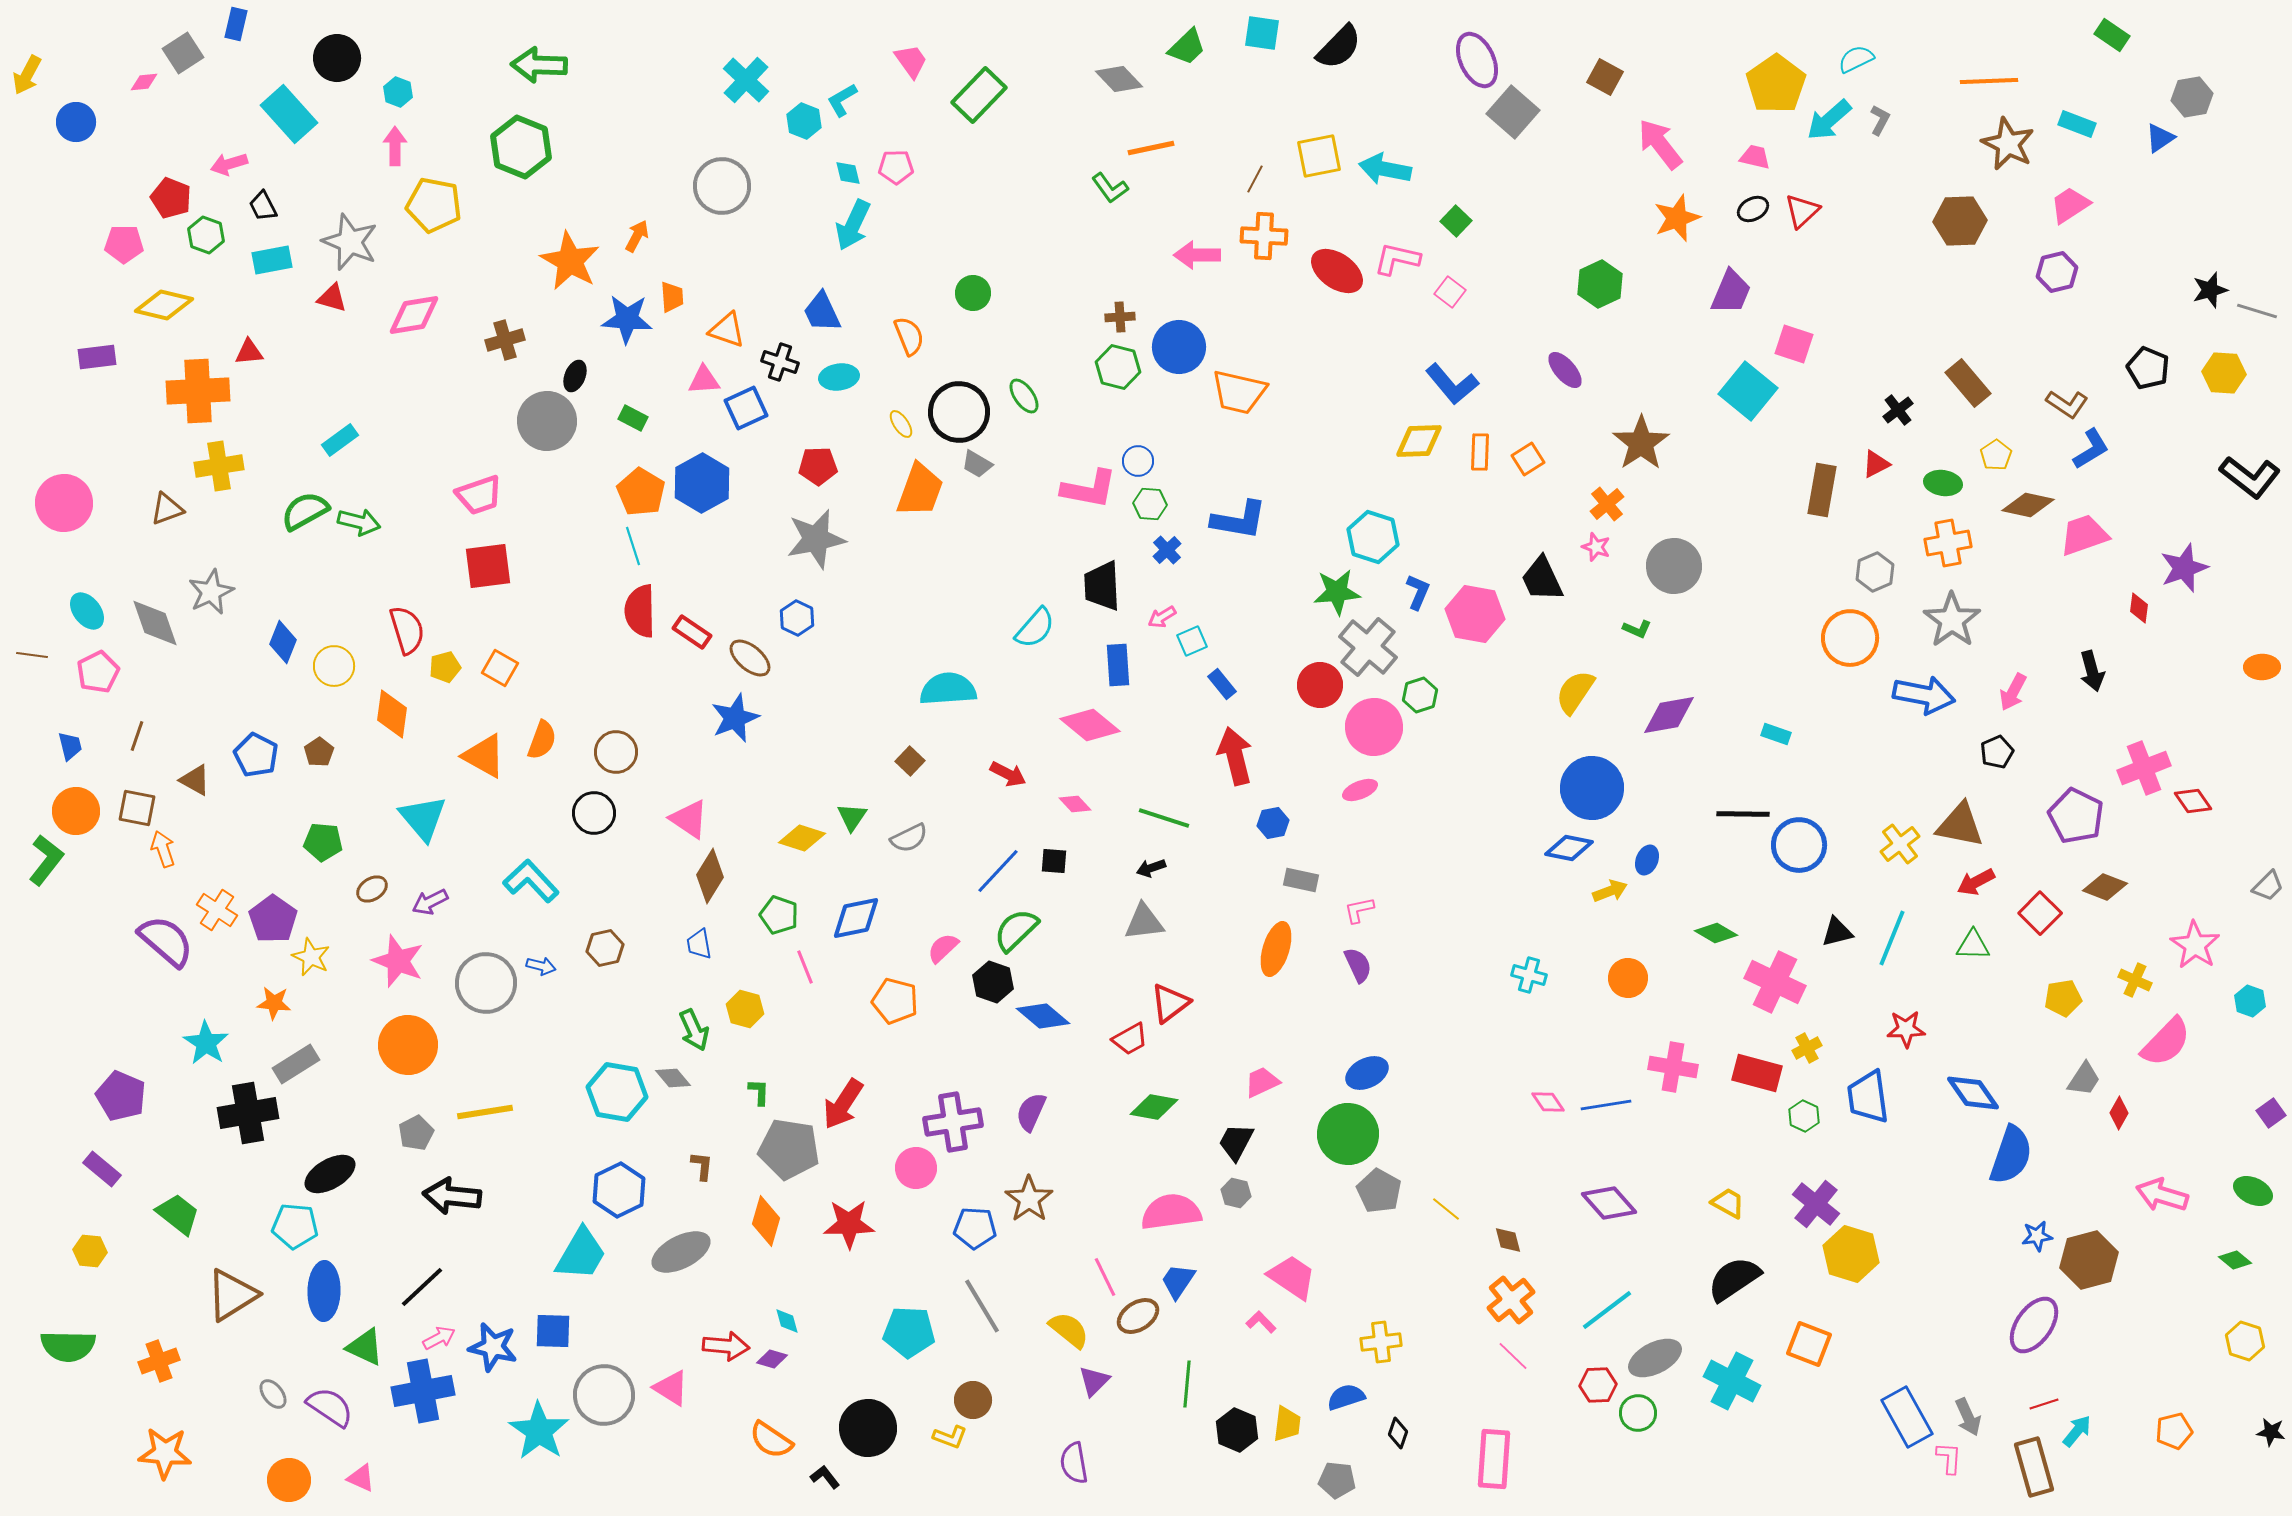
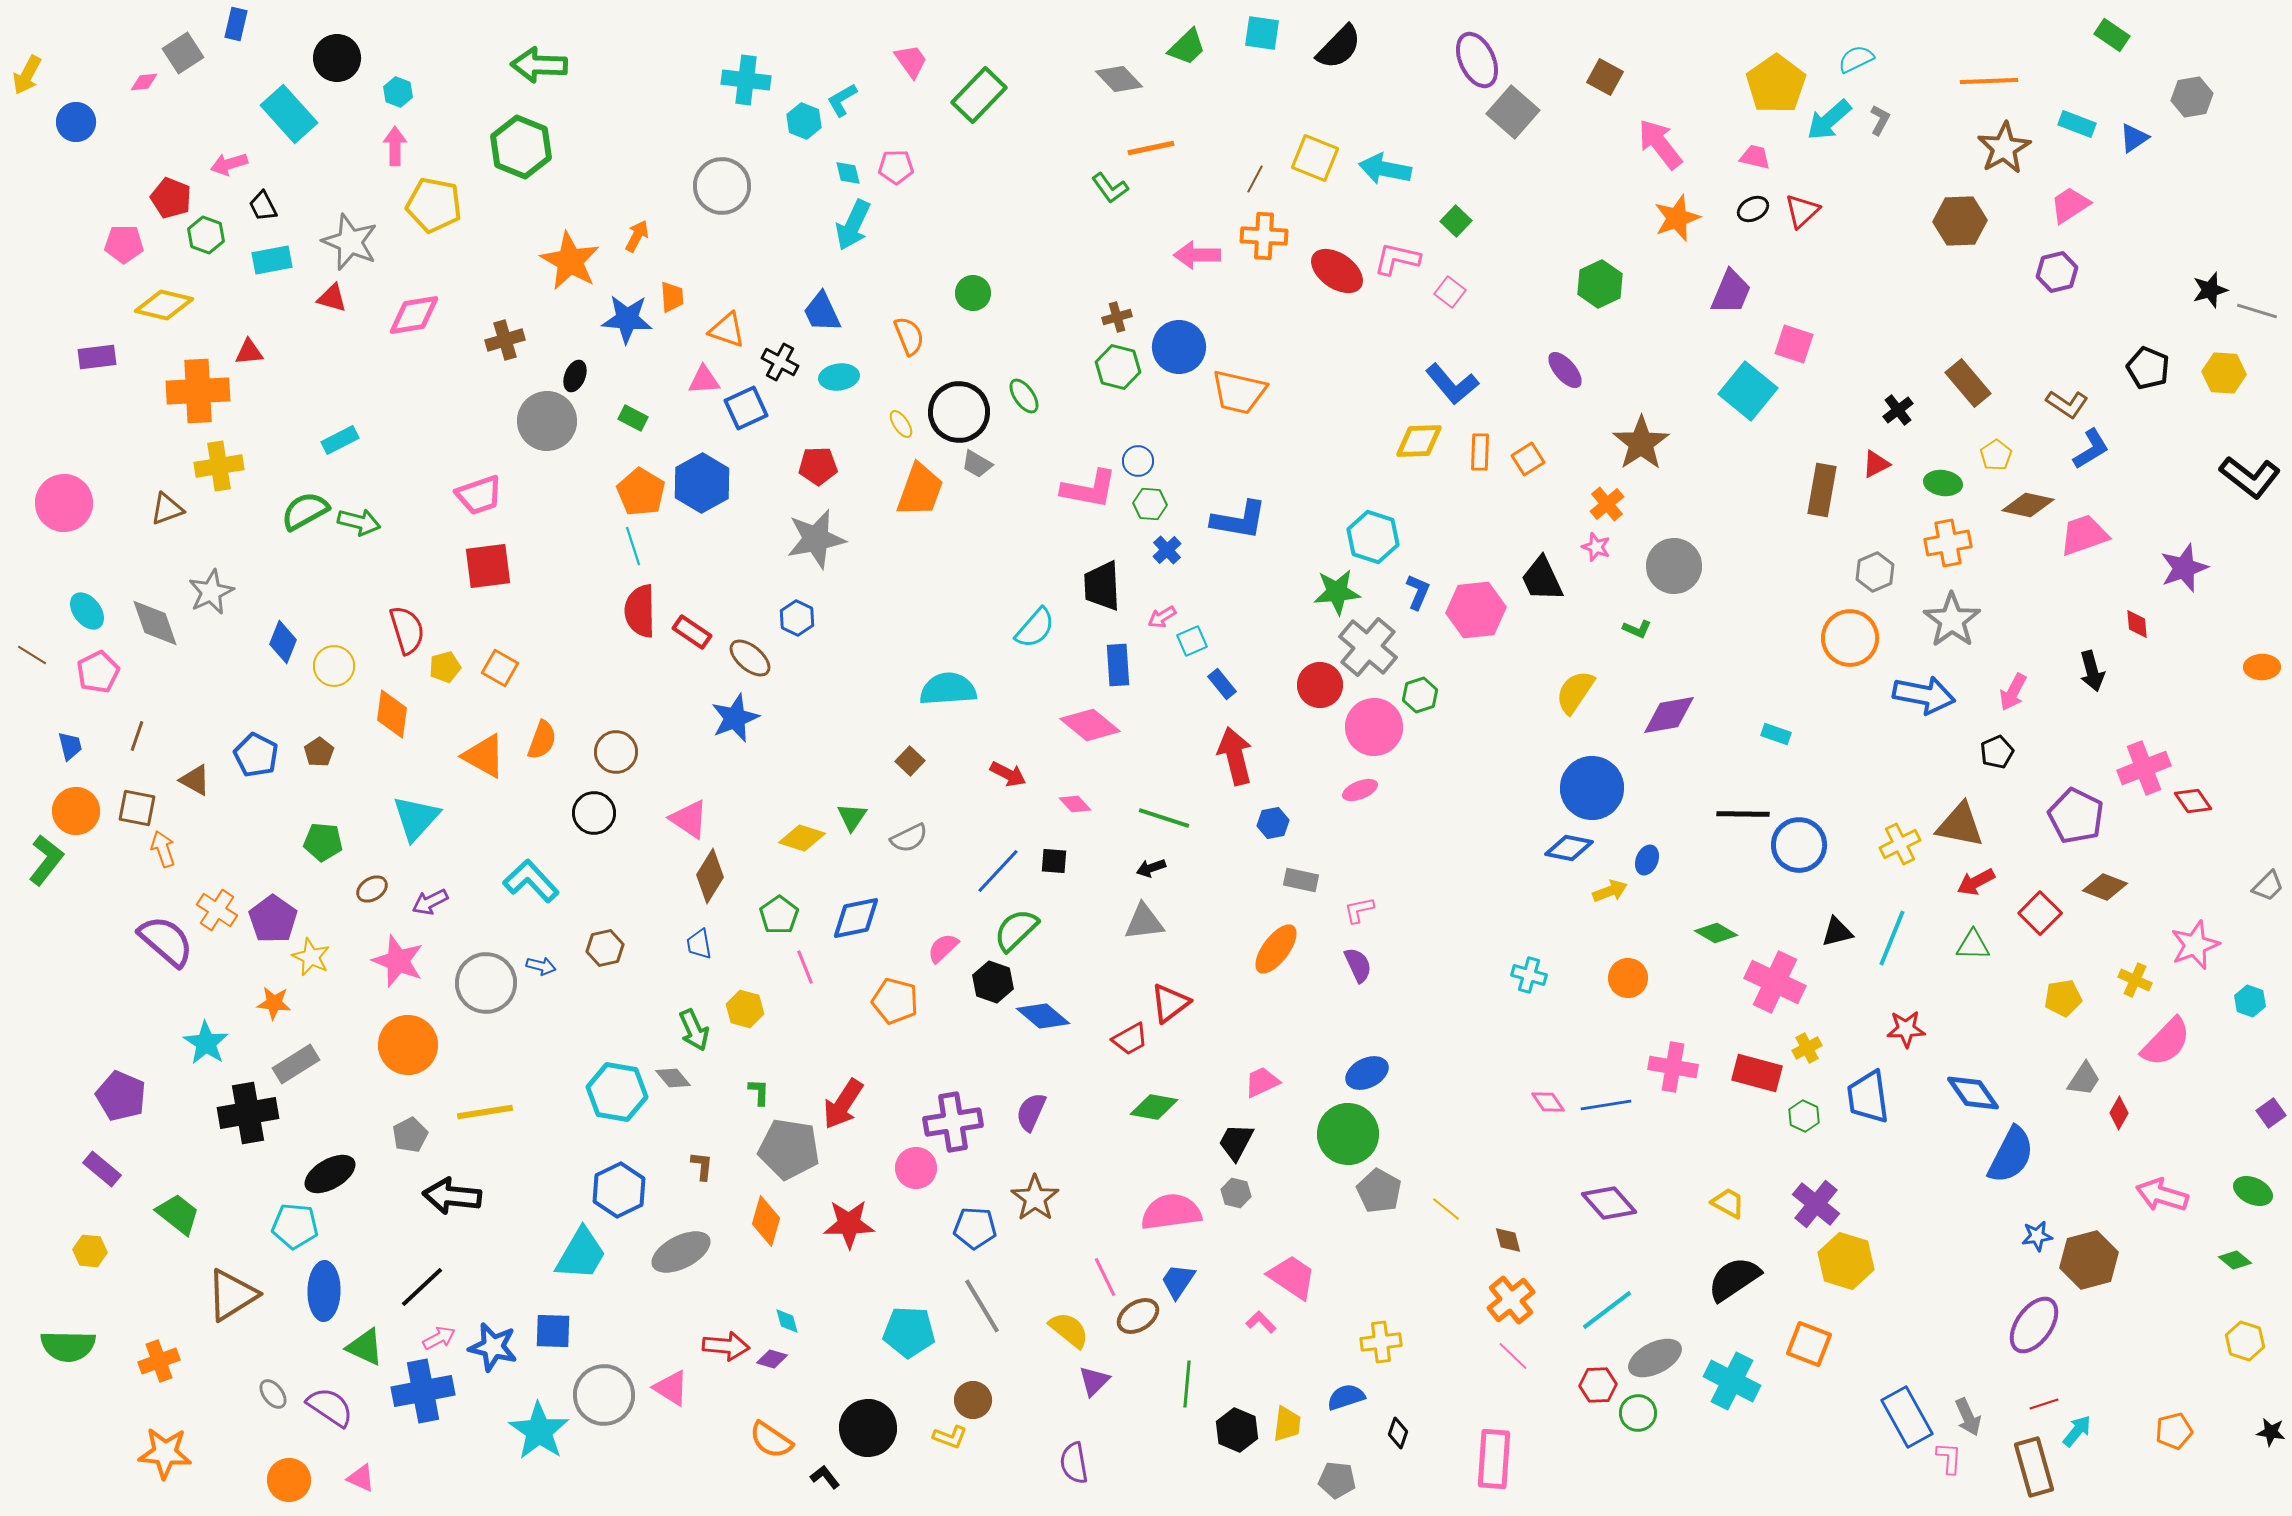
cyan cross at (746, 80): rotated 36 degrees counterclockwise
blue triangle at (2160, 138): moved 26 px left
brown star at (2008, 144): moved 4 px left, 4 px down; rotated 16 degrees clockwise
yellow square at (1319, 156): moved 4 px left, 2 px down; rotated 33 degrees clockwise
brown cross at (1120, 317): moved 3 px left; rotated 12 degrees counterclockwise
black cross at (780, 362): rotated 9 degrees clockwise
cyan rectangle at (340, 440): rotated 9 degrees clockwise
red diamond at (2139, 608): moved 2 px left, 16 px down; rotated 12 degrees counterclockwise
pink hexagon at (1475, 614): moved 1 px right, 4 px up; rotated 16 degrees counterclockwise
brown line at (32, 655): rotated 24 degrees clockwise
cyan triangle at (423, 818): moved 7 px left; rotated 22 degrees clockwise
yellow cross at (1900, 844): rotated 12 degrees clockwise
green pentagon at (779, 915): rotated 18 degrees clockwise
pink star at (2195, 945): rotated 18 degrees clockwise
orange ellipse at (1276, 949): rotated 20 degrees clockwise
gray pentagon at (416, 1133): moved 6 px left, 2 px down
blue semicircle at (2011, 1155): rotated 8 degrees clockwise
brown star at (1029, 1199): moved 6 px right, 1 px up
yellow hexagon at (1851, 1254): moved 5 px left, 7 px down
